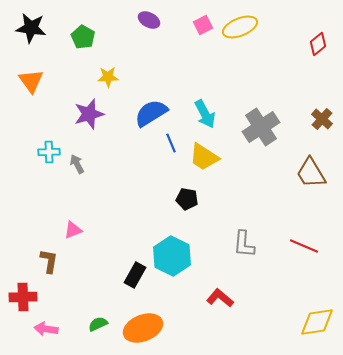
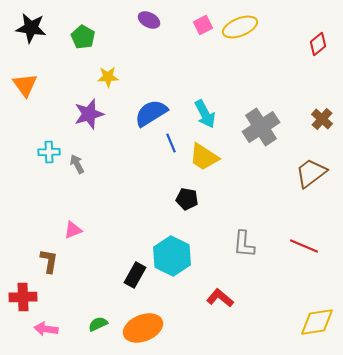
orange triangle: moved 6 px left, 4 px down
brown trapezoid: rotated 84 degrees clockwise
